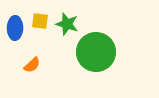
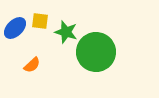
green star: moved 1 px left, 8 px down
blue ellipse: rotated 45 degrees clockwise
